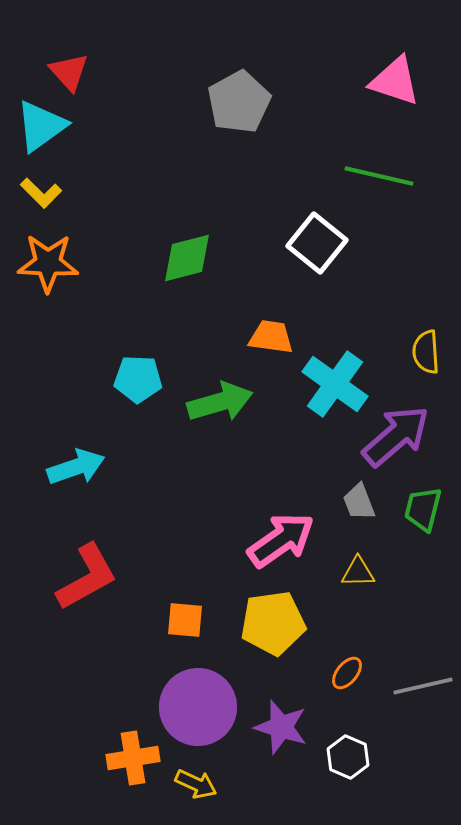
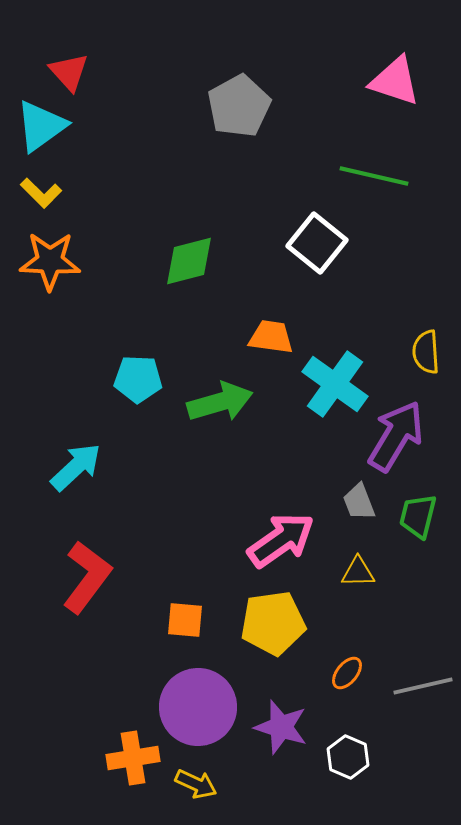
gray pentagon: moved 4 px down
green line: moved 5 px left
green diamond: moved 2 px right, 3 px down
orange star: moved 2 px right, 2 px up
purple arrow: rotated 18 degrees counterclockwise
cyan arrow: rotated 24 degrees counterclockwise
green trapezoid: moved 5 px left, 7 px down
red L-shape: rotated 24 degrees counterclockwise
